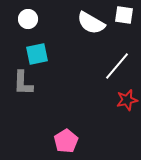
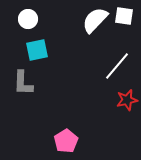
white square: moved 1 px down
white semicircle: moved 4 px right, 3 px up; rotated 104 degrees clockwise
cyan square: moved 4 px up
